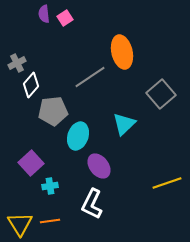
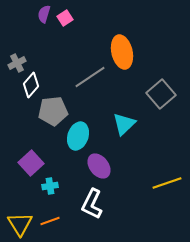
purple semicircle: rotated 24 degrees clockwise
orange line: rotated 12 degrees counterclockwise
